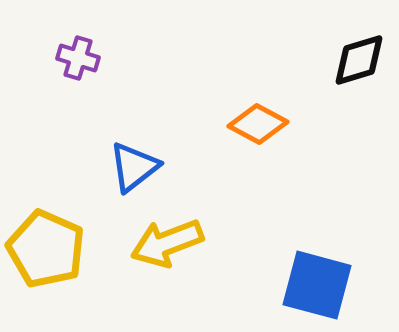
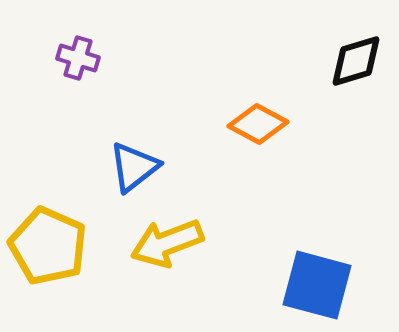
black diamond: moved 3 px left, 1 px down
yellow pentagon: moved 2 px right, 3 px up
